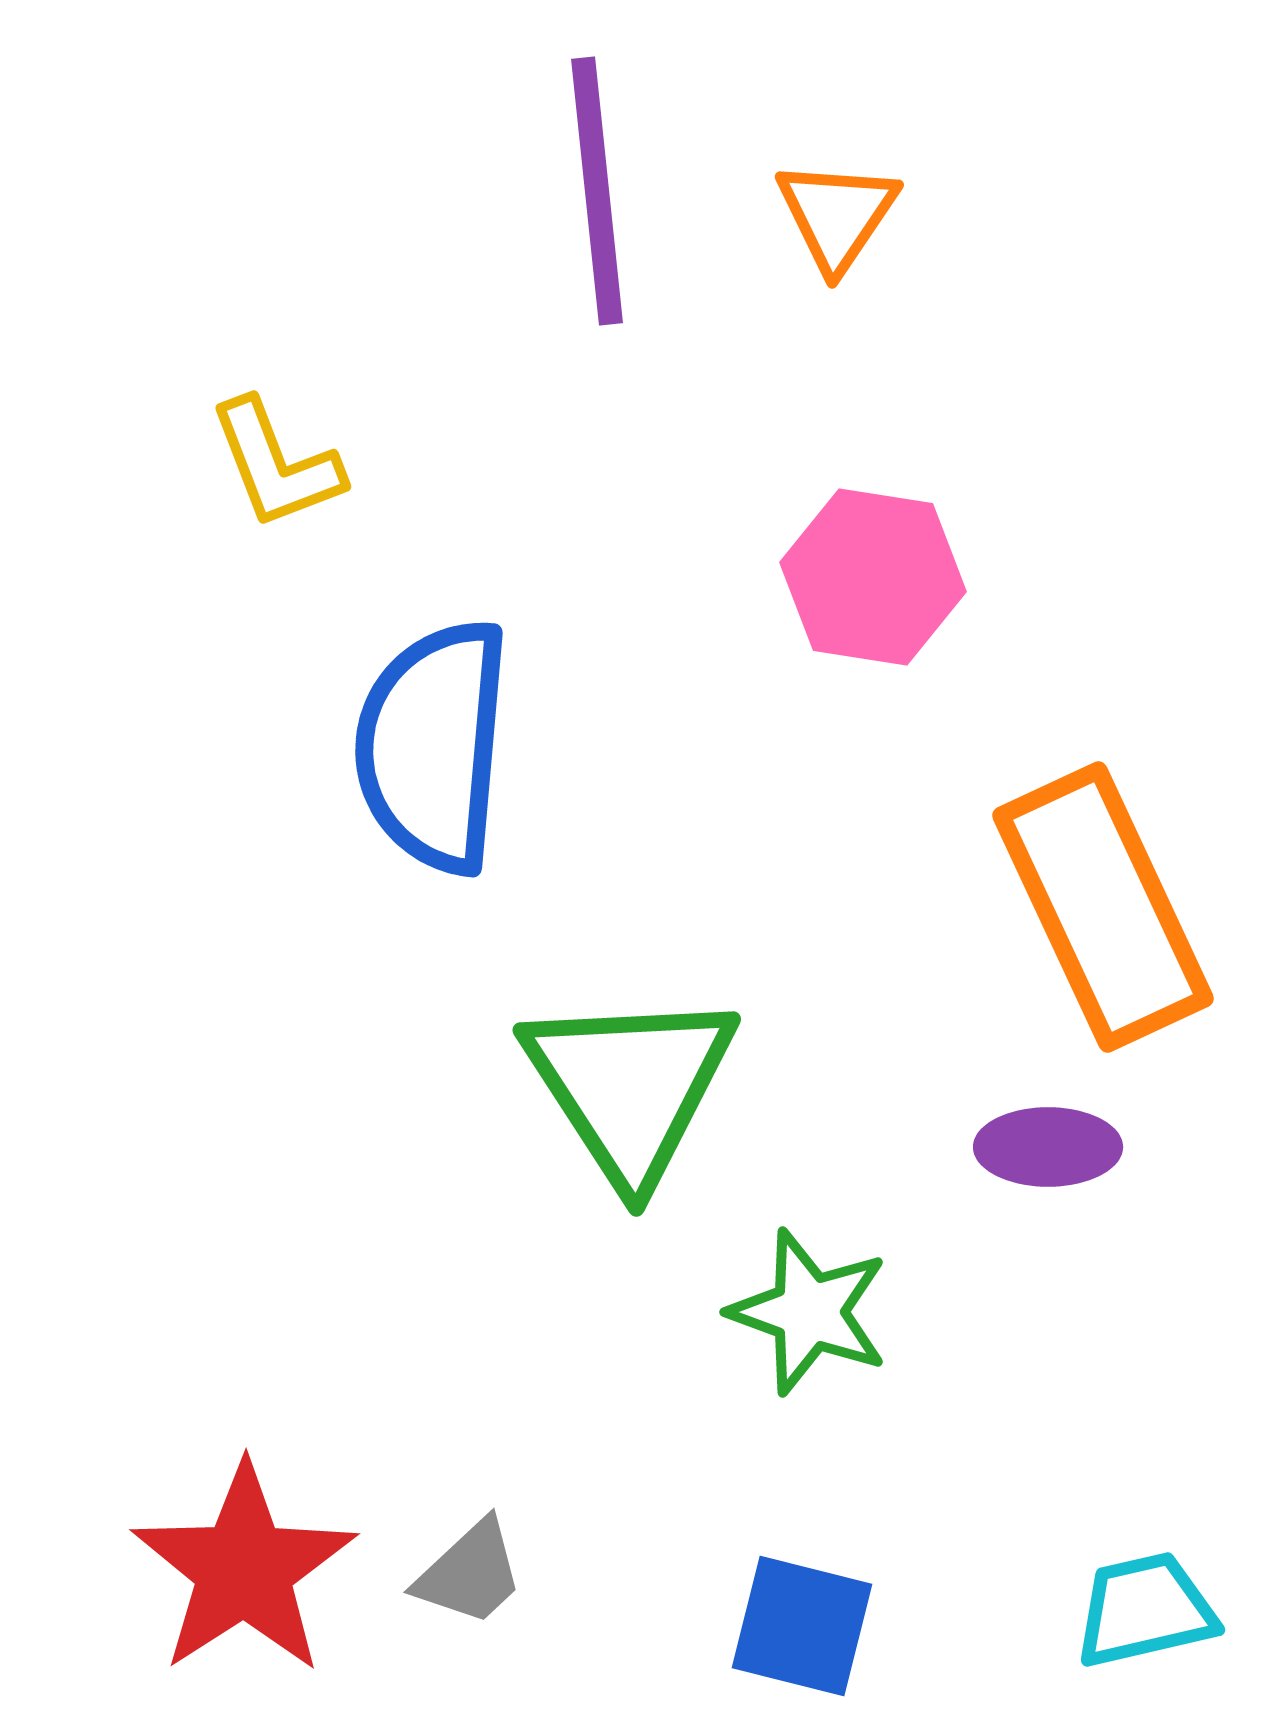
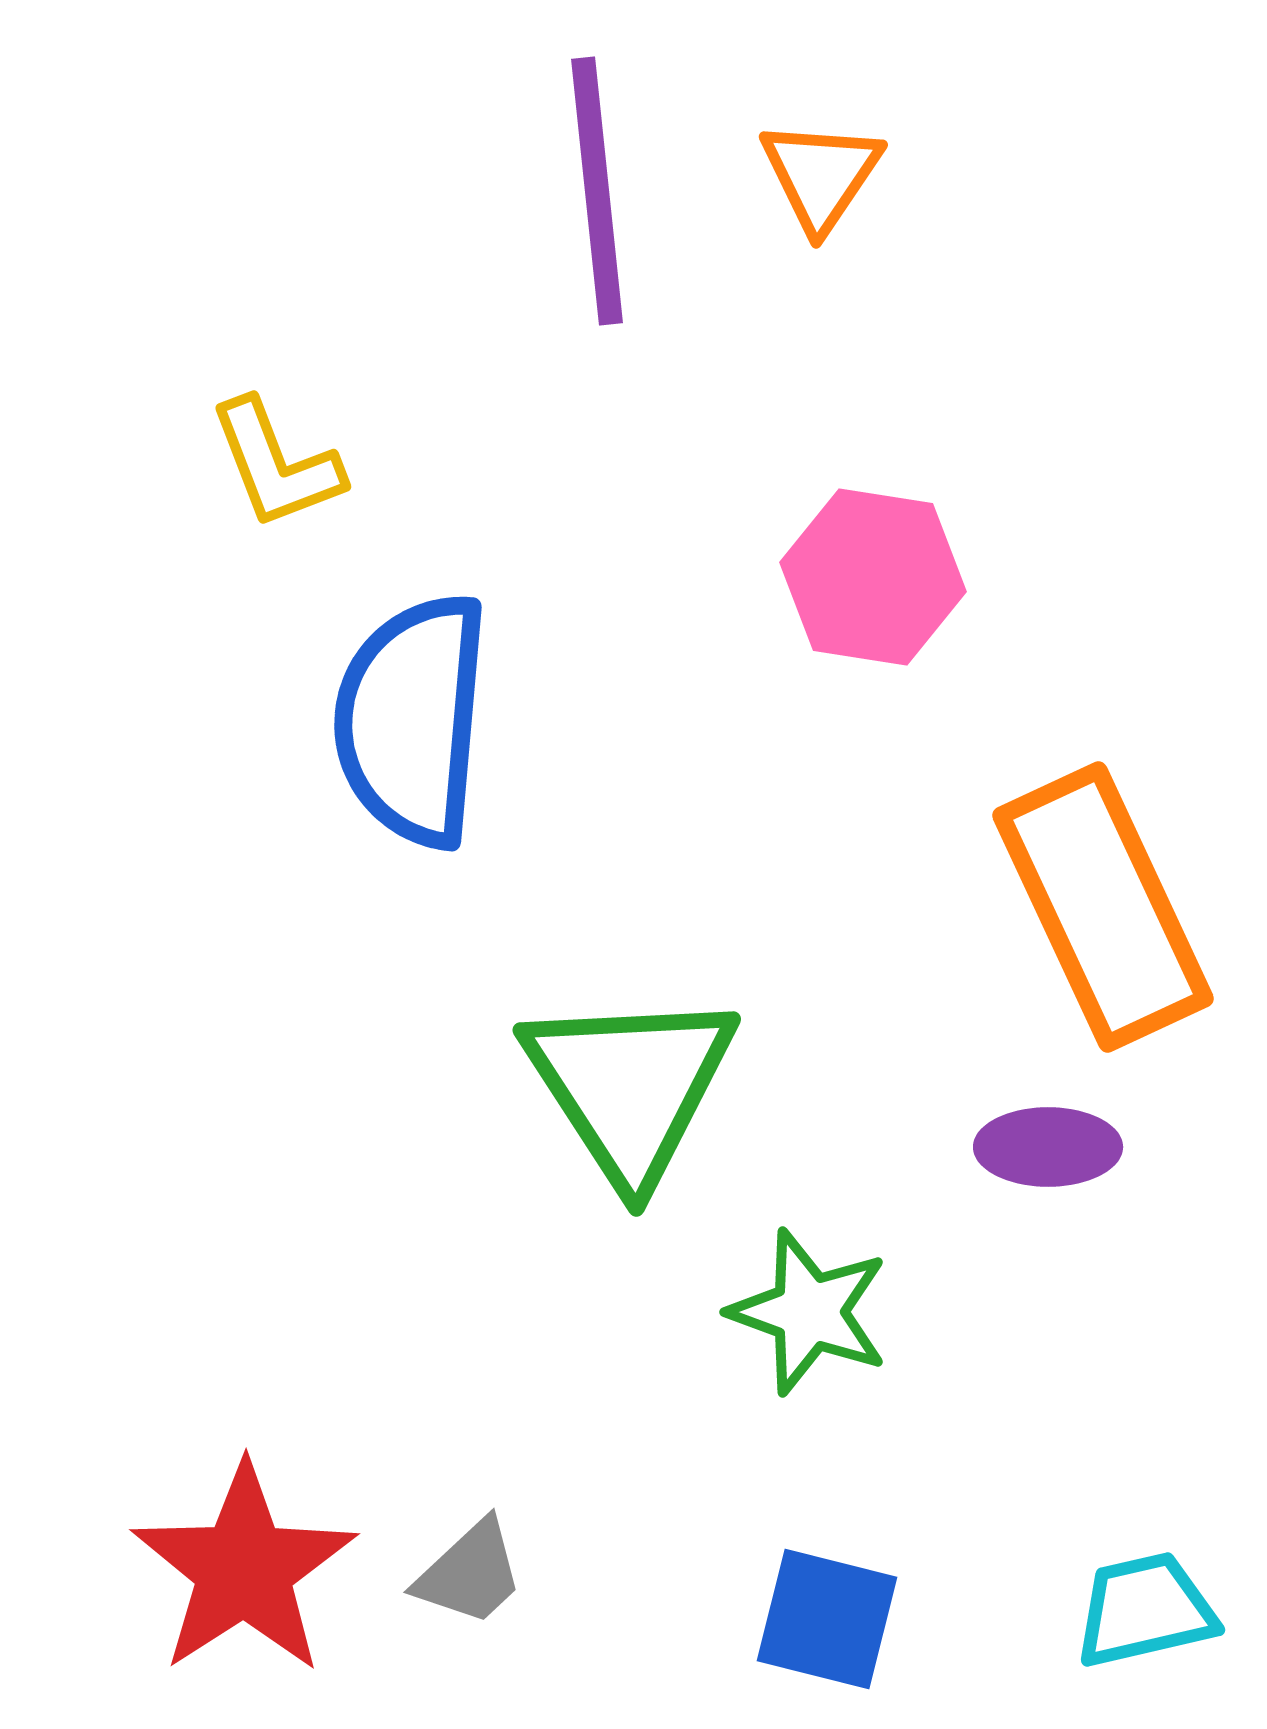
orange triangle: moved 16 px left, 40 px up
blue semicircle: moved 21 px left, 26 px up
blue square: moved 25 px right, 7 px up
